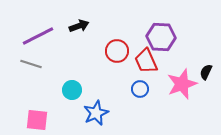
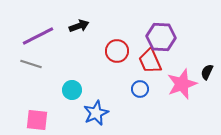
red trapezoid: moved 4 px right
black semicircle: moved 1 px right
